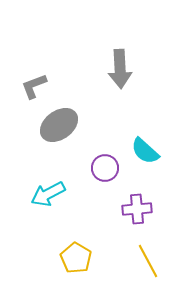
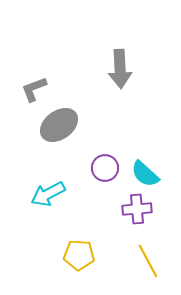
gray L-shape: moved 3 px down
cyan semicircle: moved 23 px down
yellow pentagon: moved 3 px right, 3 px up; rotated 28 degrees counterclockwise
